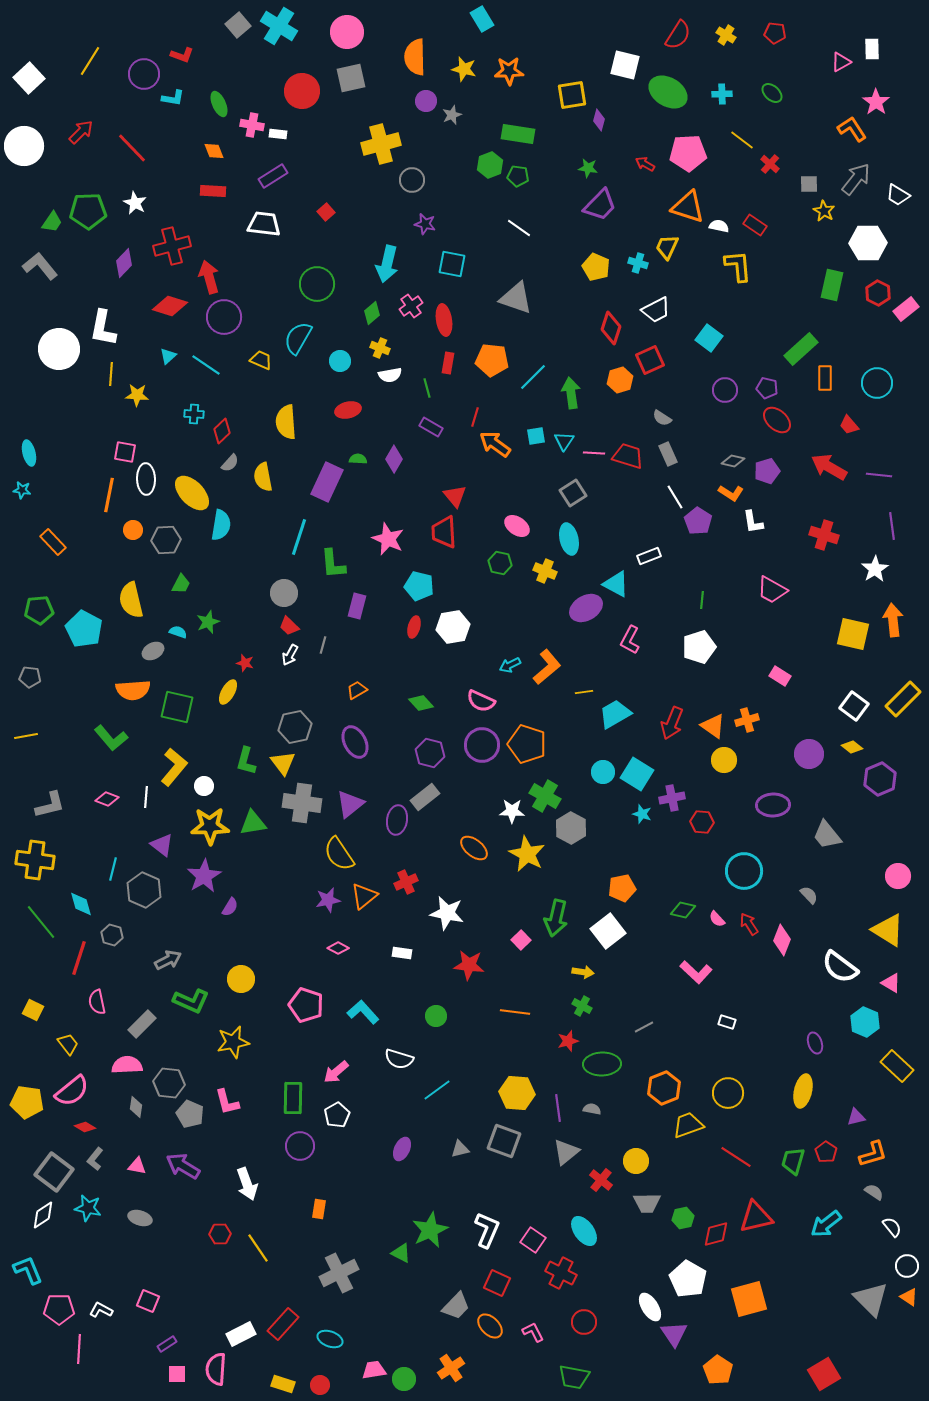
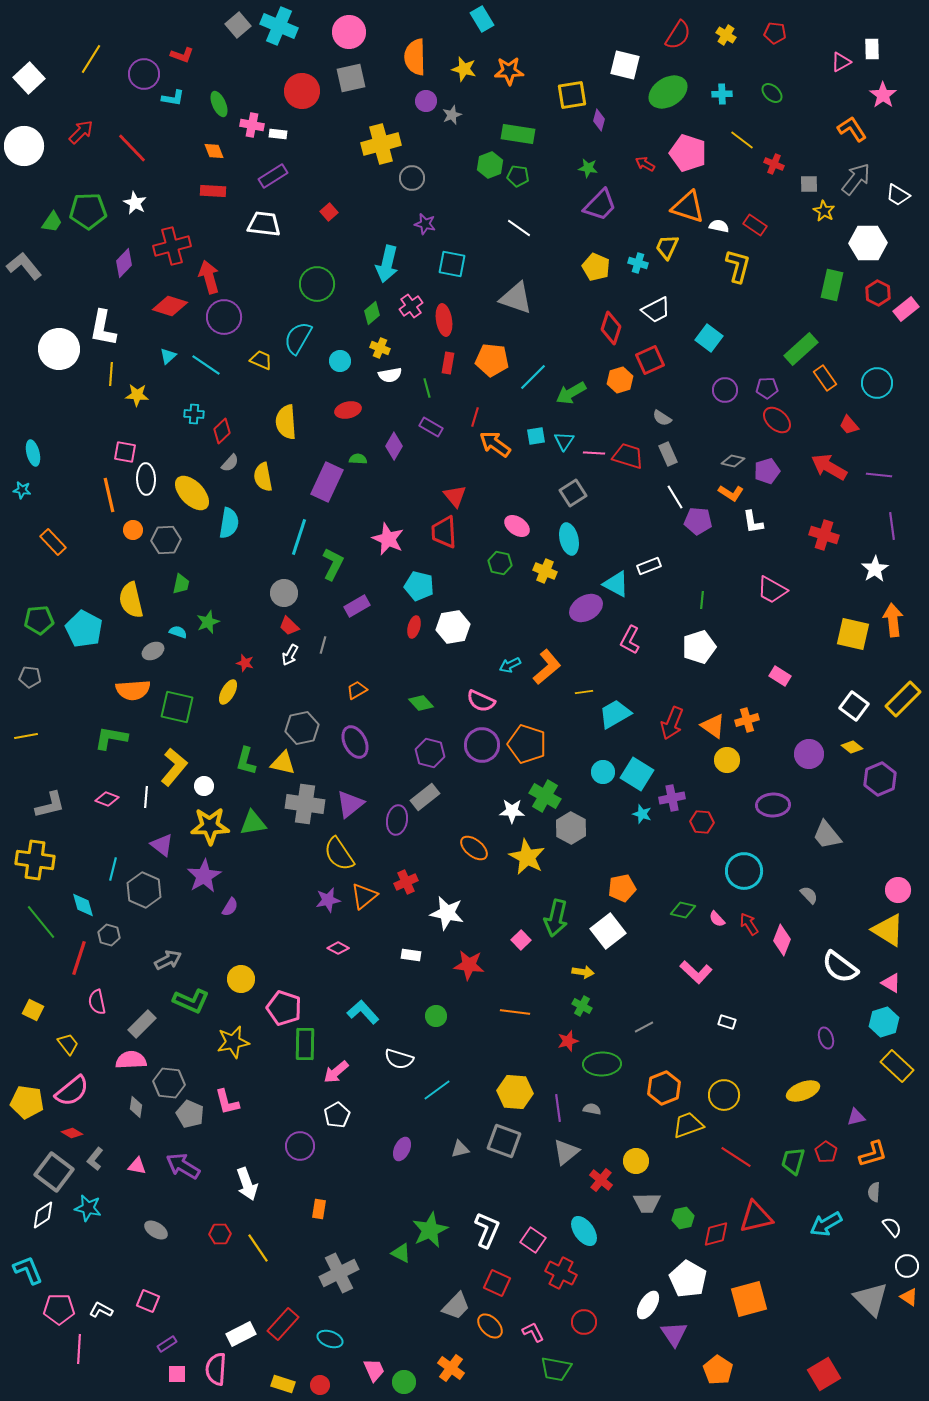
cyan cross at (279, 26): rotated 9 degrees counterclockwise
pink circle at (347, 32): moved 2 px right
yellow line at (90, 61): moved 1 px right, 2 px up
green ellipse at (668, 92): rotated 63 degrees counterclockwise
pink star at (876, 102): moved 7 px right, 7 px up
pink pentagon at (688, 153): rotated 21 degrees clockwise
red cross at (770, 164): moved 4 px right; rotated 18 degrees counterclockwise
gray circle at (412, 180): moved 2 px up
red square at (326, 212): moved 3 px right
gray L-shape at (40, 266): moved 16 px left
yellow L-shape at (738, 266): rotated 20 degrees clockwise
orange rectangle at (825, 378): rotated 35 degrees counterclockwise
purple pentagon at (767, 388): rotated 15 degrees counterclockwise
green arrow at (571, 393): rotated 112 degrees counterclockwise
cyan ellipse at (29, 453): moved 4 px right
purple diamond at (394, 459): moved 13 px up
orange line at (109, 495): rotated 24 degrees counterclockwise
purple pentagon at (698, 521): rotated 28 degrees counterclockwise
cyan semicircle at (221, 525): moved 8 px right, 2 px up
white rectangle at (649, 556): moved 10 px down
green L-shape at (333, 564): rotated 148 degrees counterclockwise
green trapezoid at (181, 584): rotated 15 degrees counterclockwise
purple rectangle at (357, 606): rotated 45 degrees clockwise
green pentagon at (39, 610): moved 10 px down
gray hexagon at (295, 727): moved 7 px right, 1 px down
green L-shape at (111, 738): rotated 140 degrees clockwise
yellow circle at (724, 760): moved 3 px right
yellow triangle at (283, 763): rotated 40 degrees counterclockwise
gray cross at (302, 803): moved 3 px right, 1 px down
yellow star at (527, 854): moved 3 px down
pink circle at (898, 876): moved 14 px down
cyan diamond at (81, 904): moved 2 px right, 1 px down
gray hexagon at (112, 935): moved 3 px left
white rectangle at (402, 953): moved 9 px right, 2 px down
pink pentagon at (306, 1005): moved 22 px left, 3 px down
cyan hexagon at (865, 1022): moved 19 px right; rotated 20 degrees clockwise
purple ellipse at (815, 1043): moved 11 px right, 5 px up
pink semicircle at (127, 1065): moved 4 px right, 5 px up
yellow ellipse at (803, 1091): rotated 56 degrees clockwise
yellow hexagon at (517, 1093): moved 2 px left, 1 px up
yellow circle at (728, 1093): moved 4 px left, 2 px down
green rectangle at (293, 1098): moved 12 px right, 54 px up
red diamond at (85, 1127): moved 13 px left, 6 px down
gray semicircle at (874, 1192): rotated 120 degrees counterclockwise
gray ellipse at (140, 1218): moved 16 px right, 12 px down; rotated 15 degrees clockwise
cyan arrow at (826, 1224): rotated 8 degrees clockwise
white ellipse at (650, 1307): moved 2 px left, 2 px up; rotated 64 degrees clockwise
orange cross at (451, 1368): rotated 20 degrees counterclockwise
pink trapezoid at (374, 1370): rotated 75 degrees clockwise
green trapezoid at (574, 1377): moved 18 px left, 8 px up
green circle at (404, 1379): moved 3 px down
